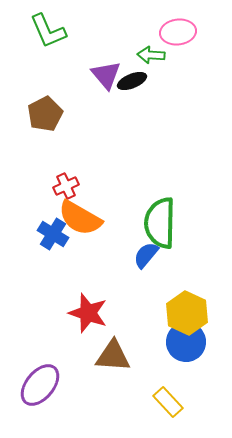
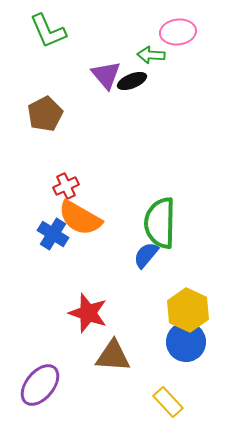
yellow hexagon: moved 1 px right, 3 px up
